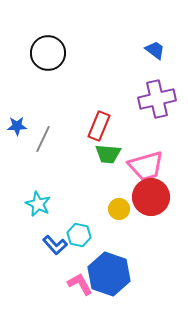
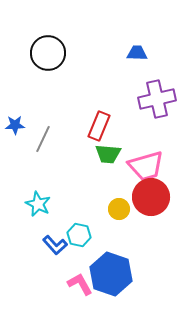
blue trapezoid: moved 18 px left, 3 px down; rotated 35 degrees counterclockwise
blue star: moved 2 px left, 1 px up
blue hexagon: moved 2 px right
